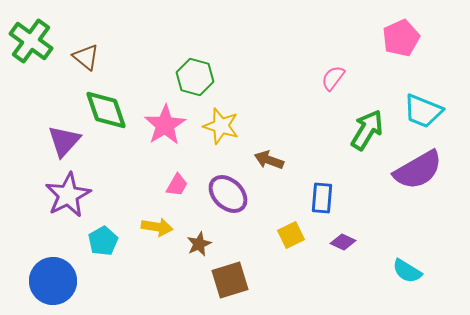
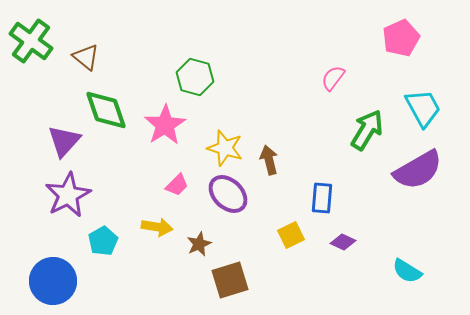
cyan trapezoid: moved 3 px up; rotated 141 degrees counterclockwise
yellow star: moved 4 px right, 22 px down
brown arrow: rotated 56 degrees clockwise
pink trapezoid: rotated 15 degrees clockwise
